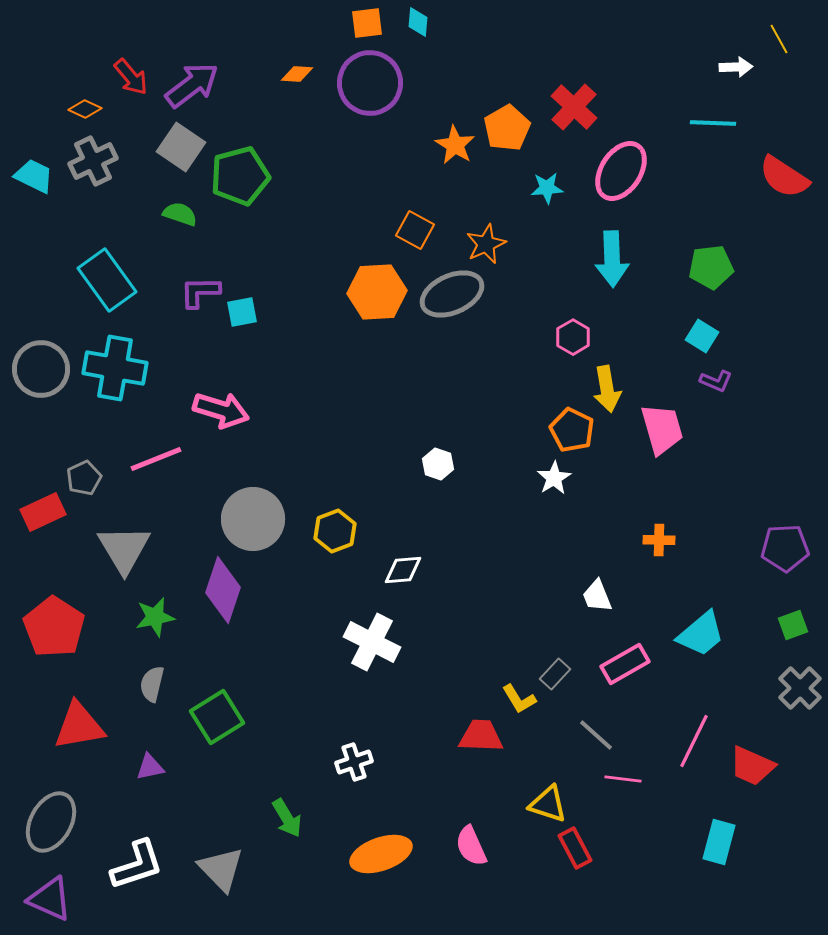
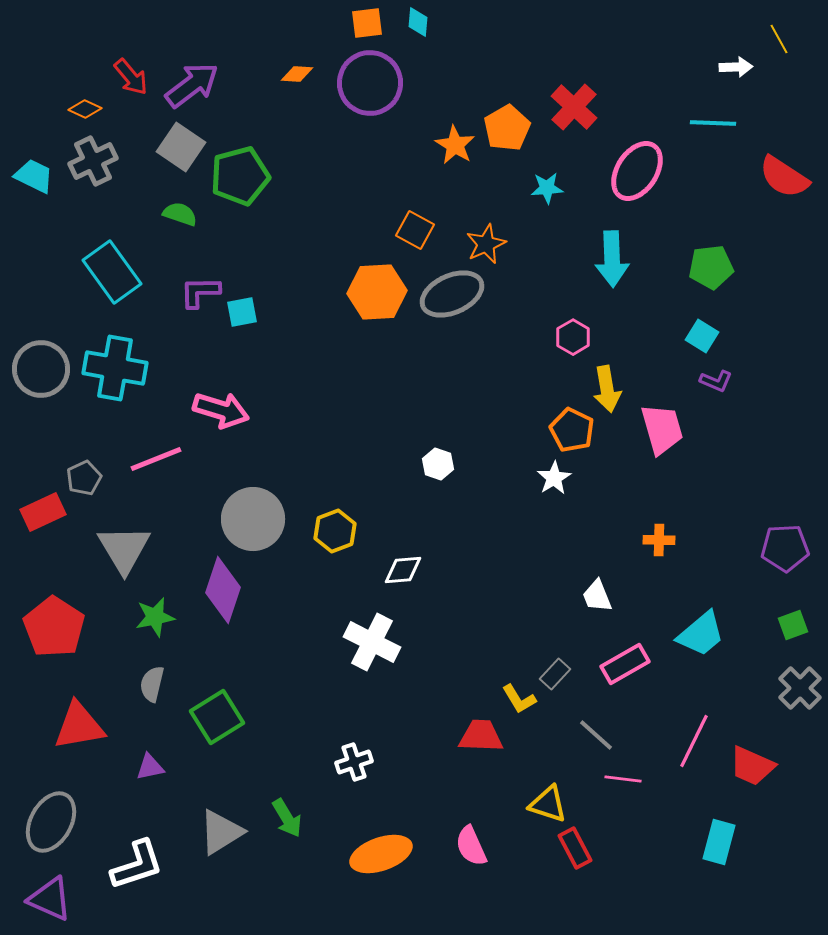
pink ellipse at (621, 171): moved 16 px right
cyan rectangle at (107, 280): moved 5 px right, 8 px up
gray triangle at (221, 869): moved 37 px up; rotated 42 degrees clockwise
